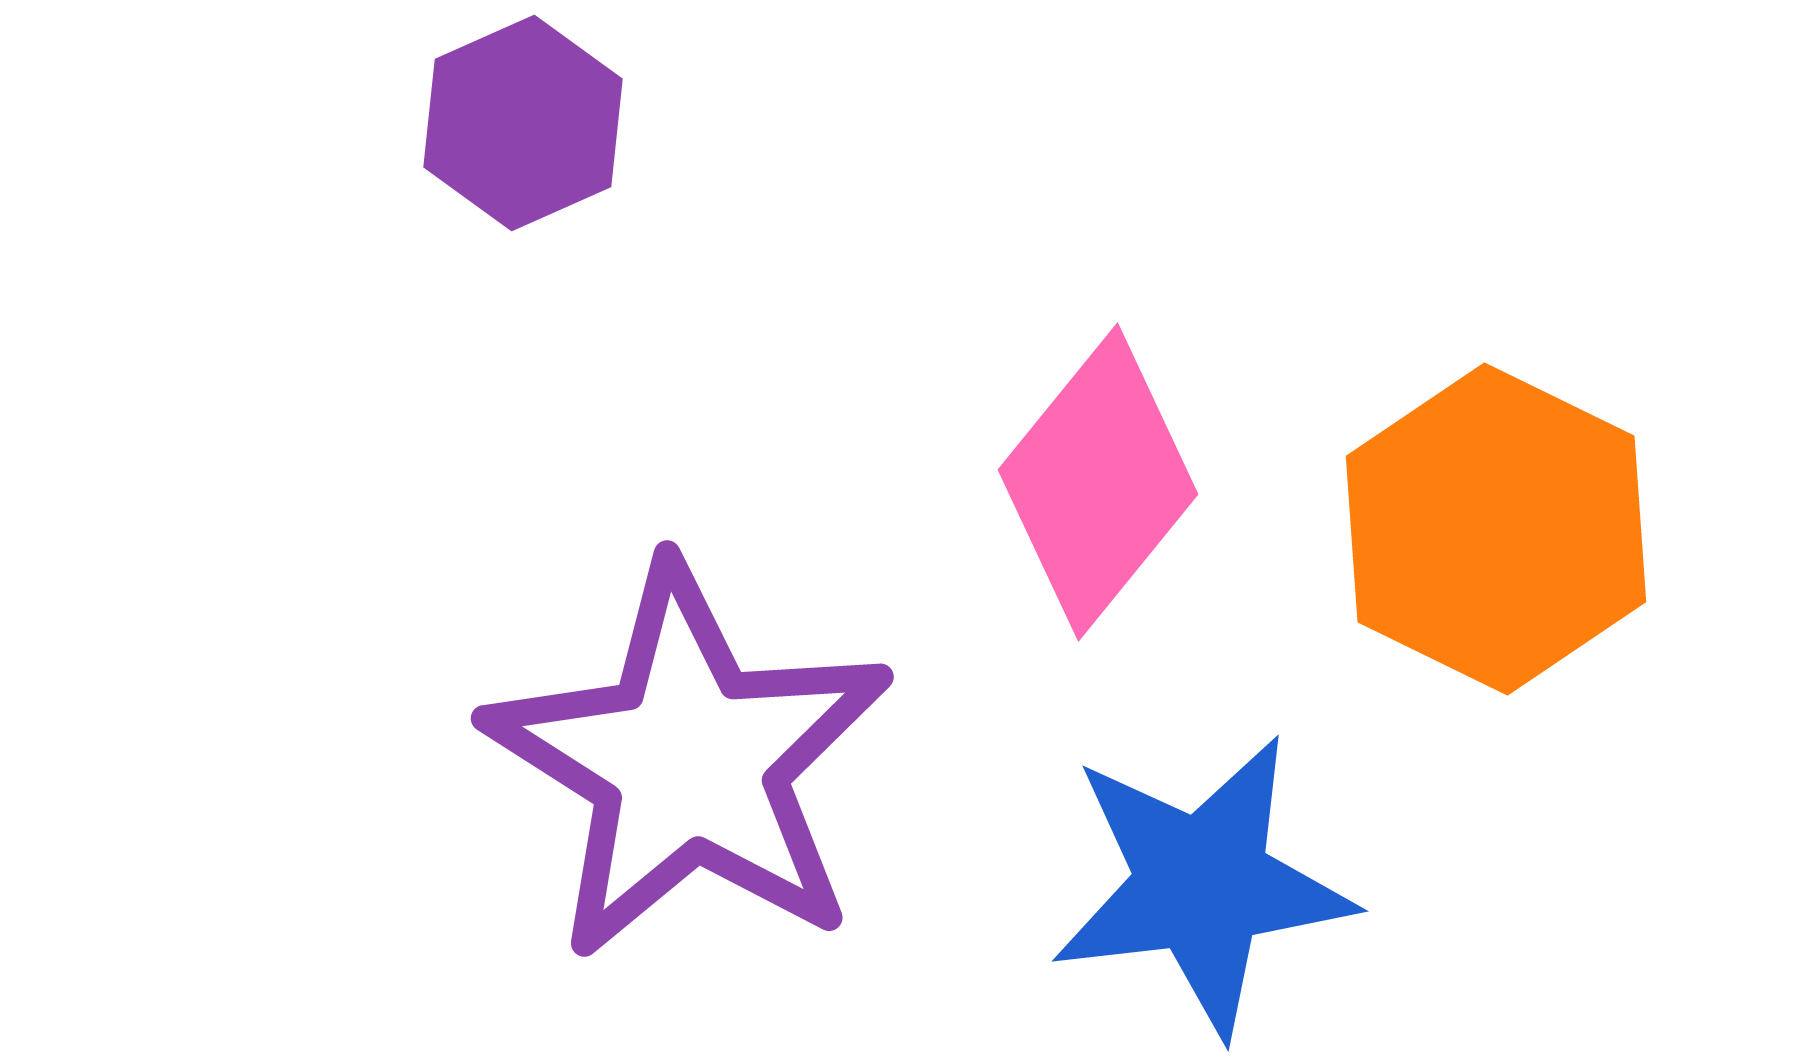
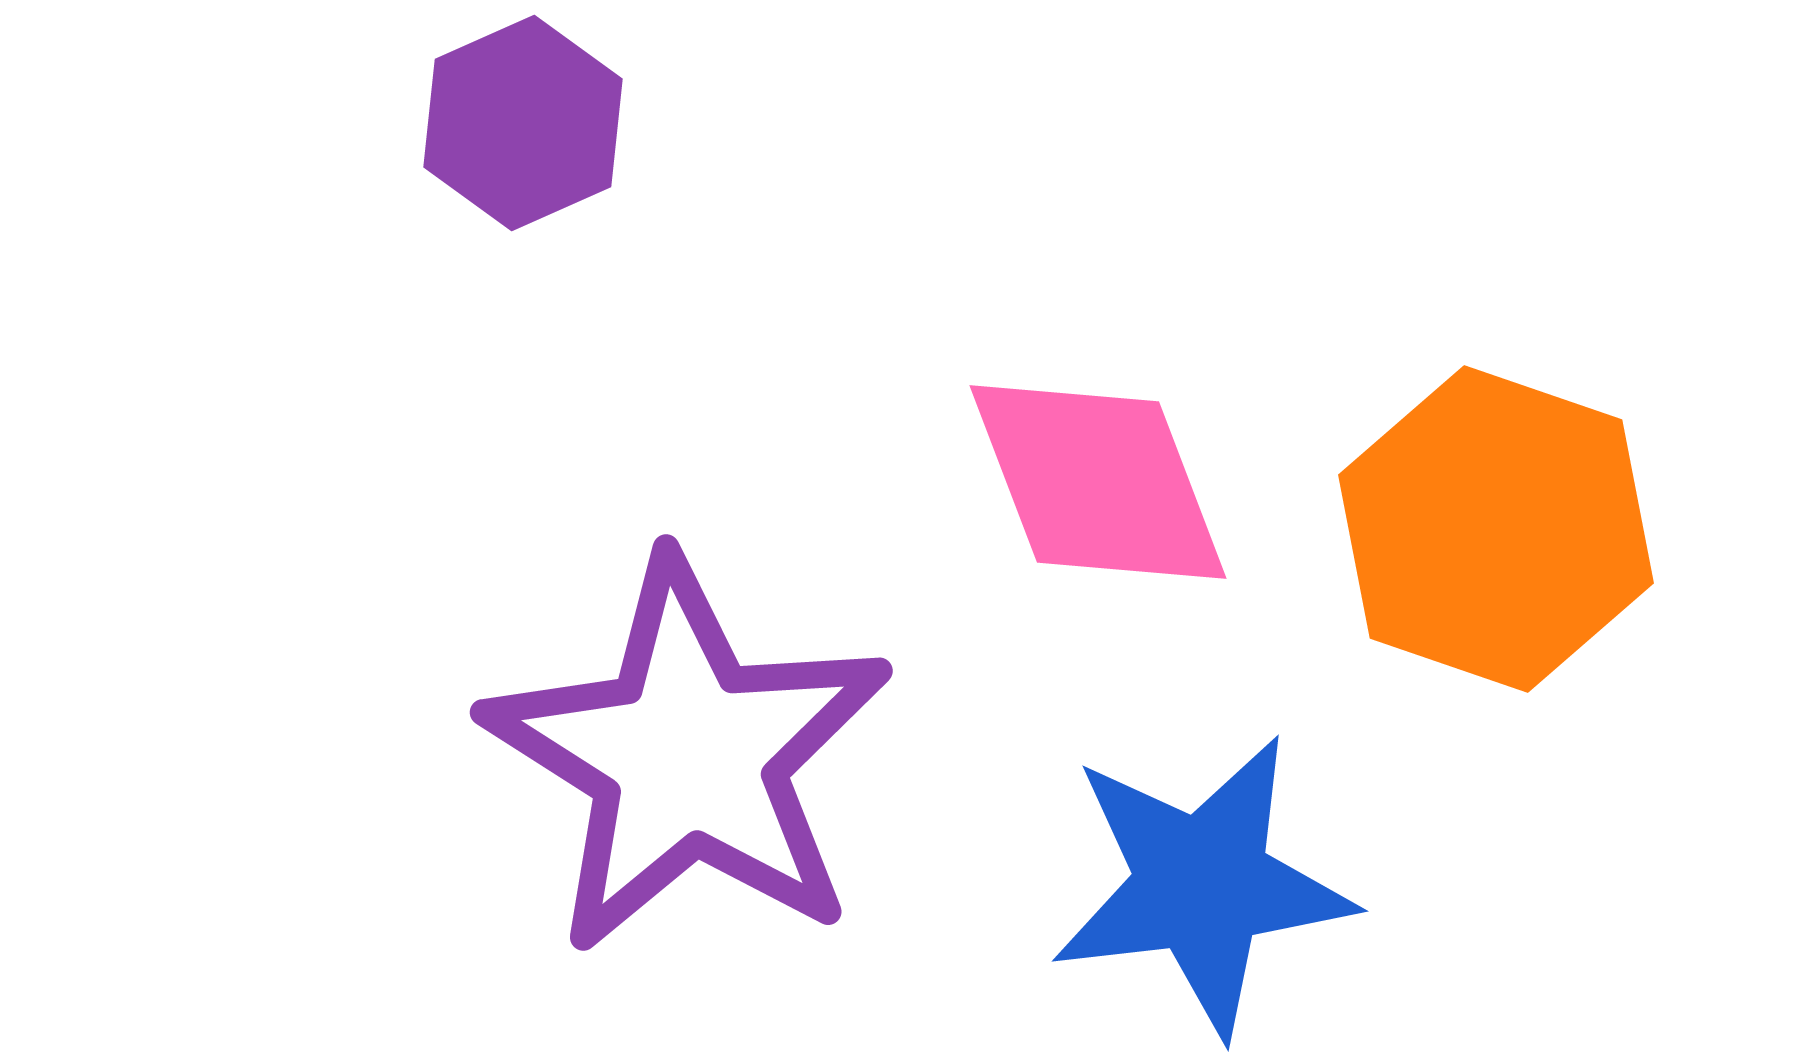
pink diamond: rotated 60 degrees counterclockwise
orange hexagon: rotated 7 degrees counterclockwise
purple star: moved 1 px left, 6 px up
